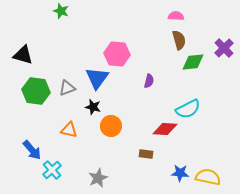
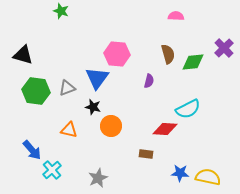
brown semicircle: moved 11 px left, 14 px down
